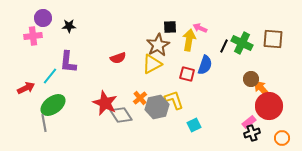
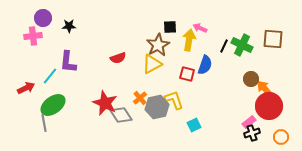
green cross: moved 2 px down
orange arrow: moved 3 px right
orange circle: moved 1 px left, 1 px up
